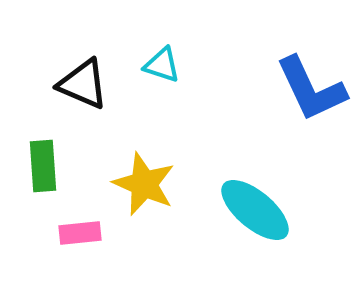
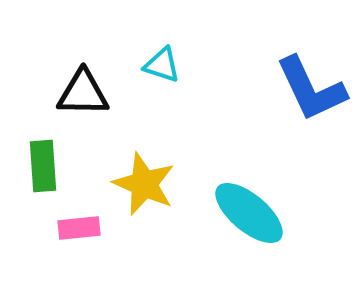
black triangle: moved 9 px down; rotated 22 degrees counterclockwise
cyan ellipse: moved 6 px left, 3 px down
pink rectangle: moved 1 px left, 5 px up
